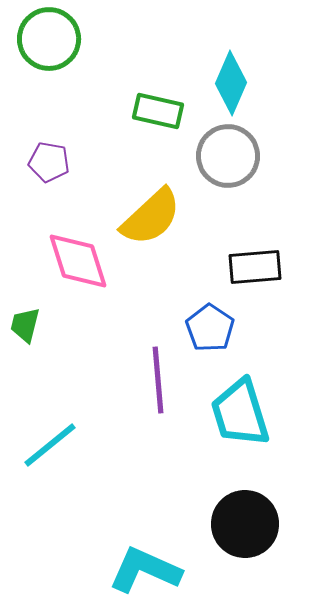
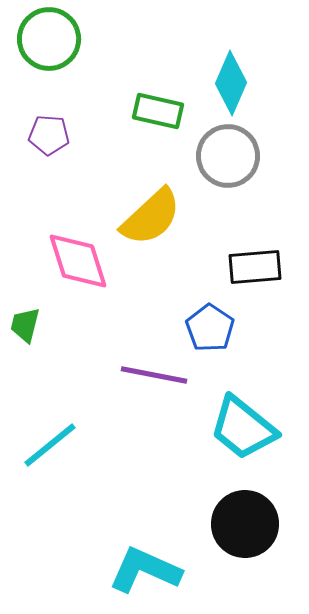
purple pentagon: moved 27 px up; rotated 6 degrees counterclockwise
purple line: moved 4 px left, 5 px up; rotated 74 degrees counterclockwise
cyan trapezoid: moved 3 px right, 15 px down; rotated 34 degrees counterclockwise
